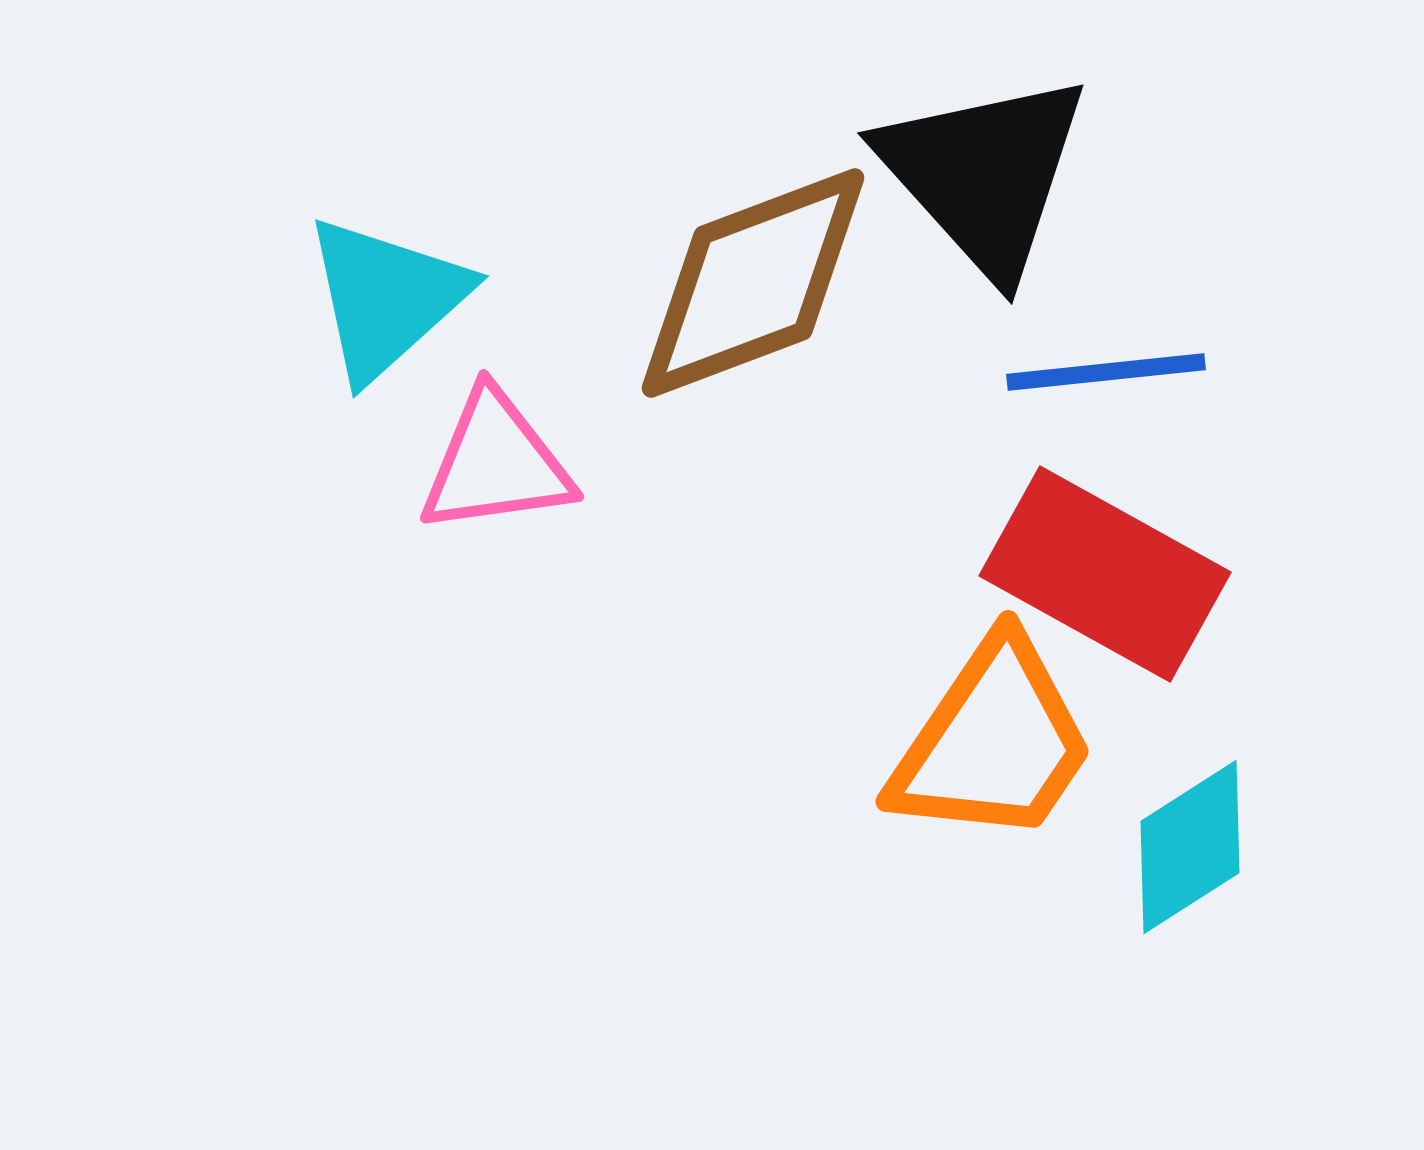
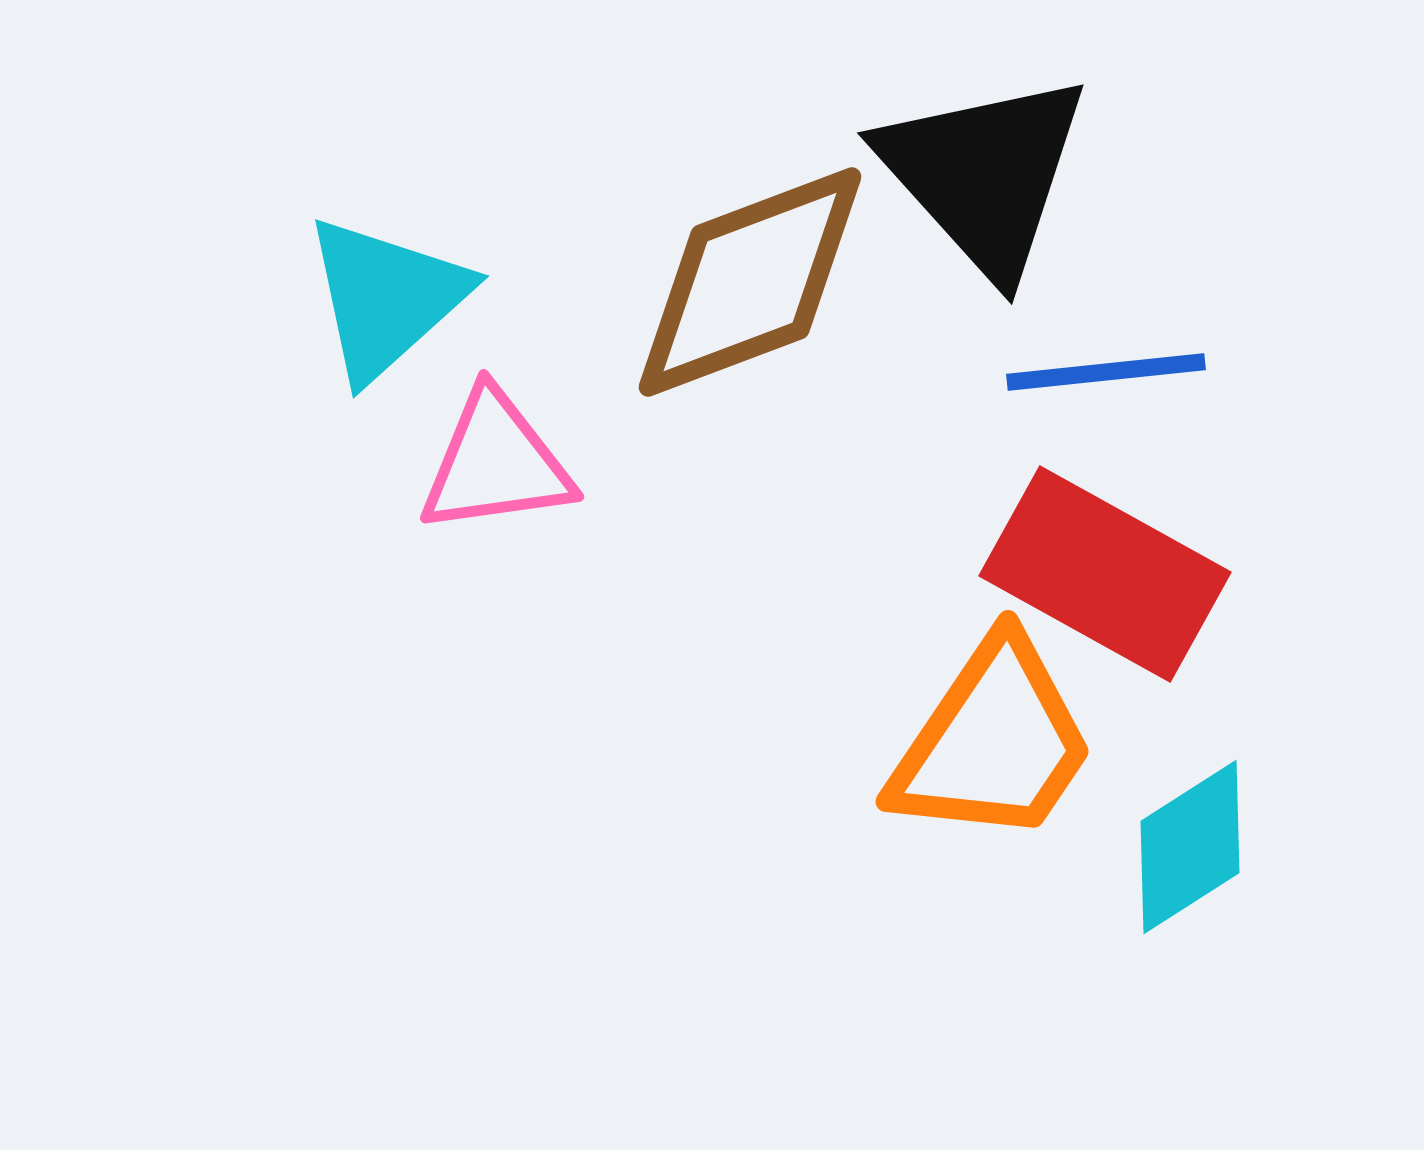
brown diamond: moved 3 px left, 1 px up
